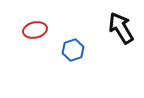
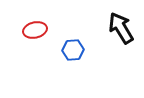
blue hexagon: rotated 15 degrees clockwise
